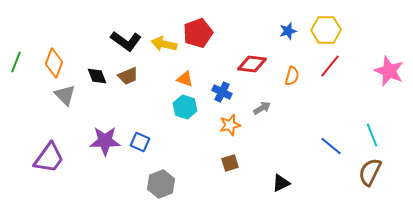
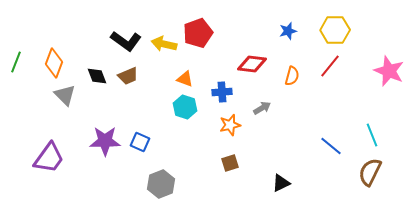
yellow hexagon: moved 9 px right
blue cross: rotated 30 degrees counterclockwise
